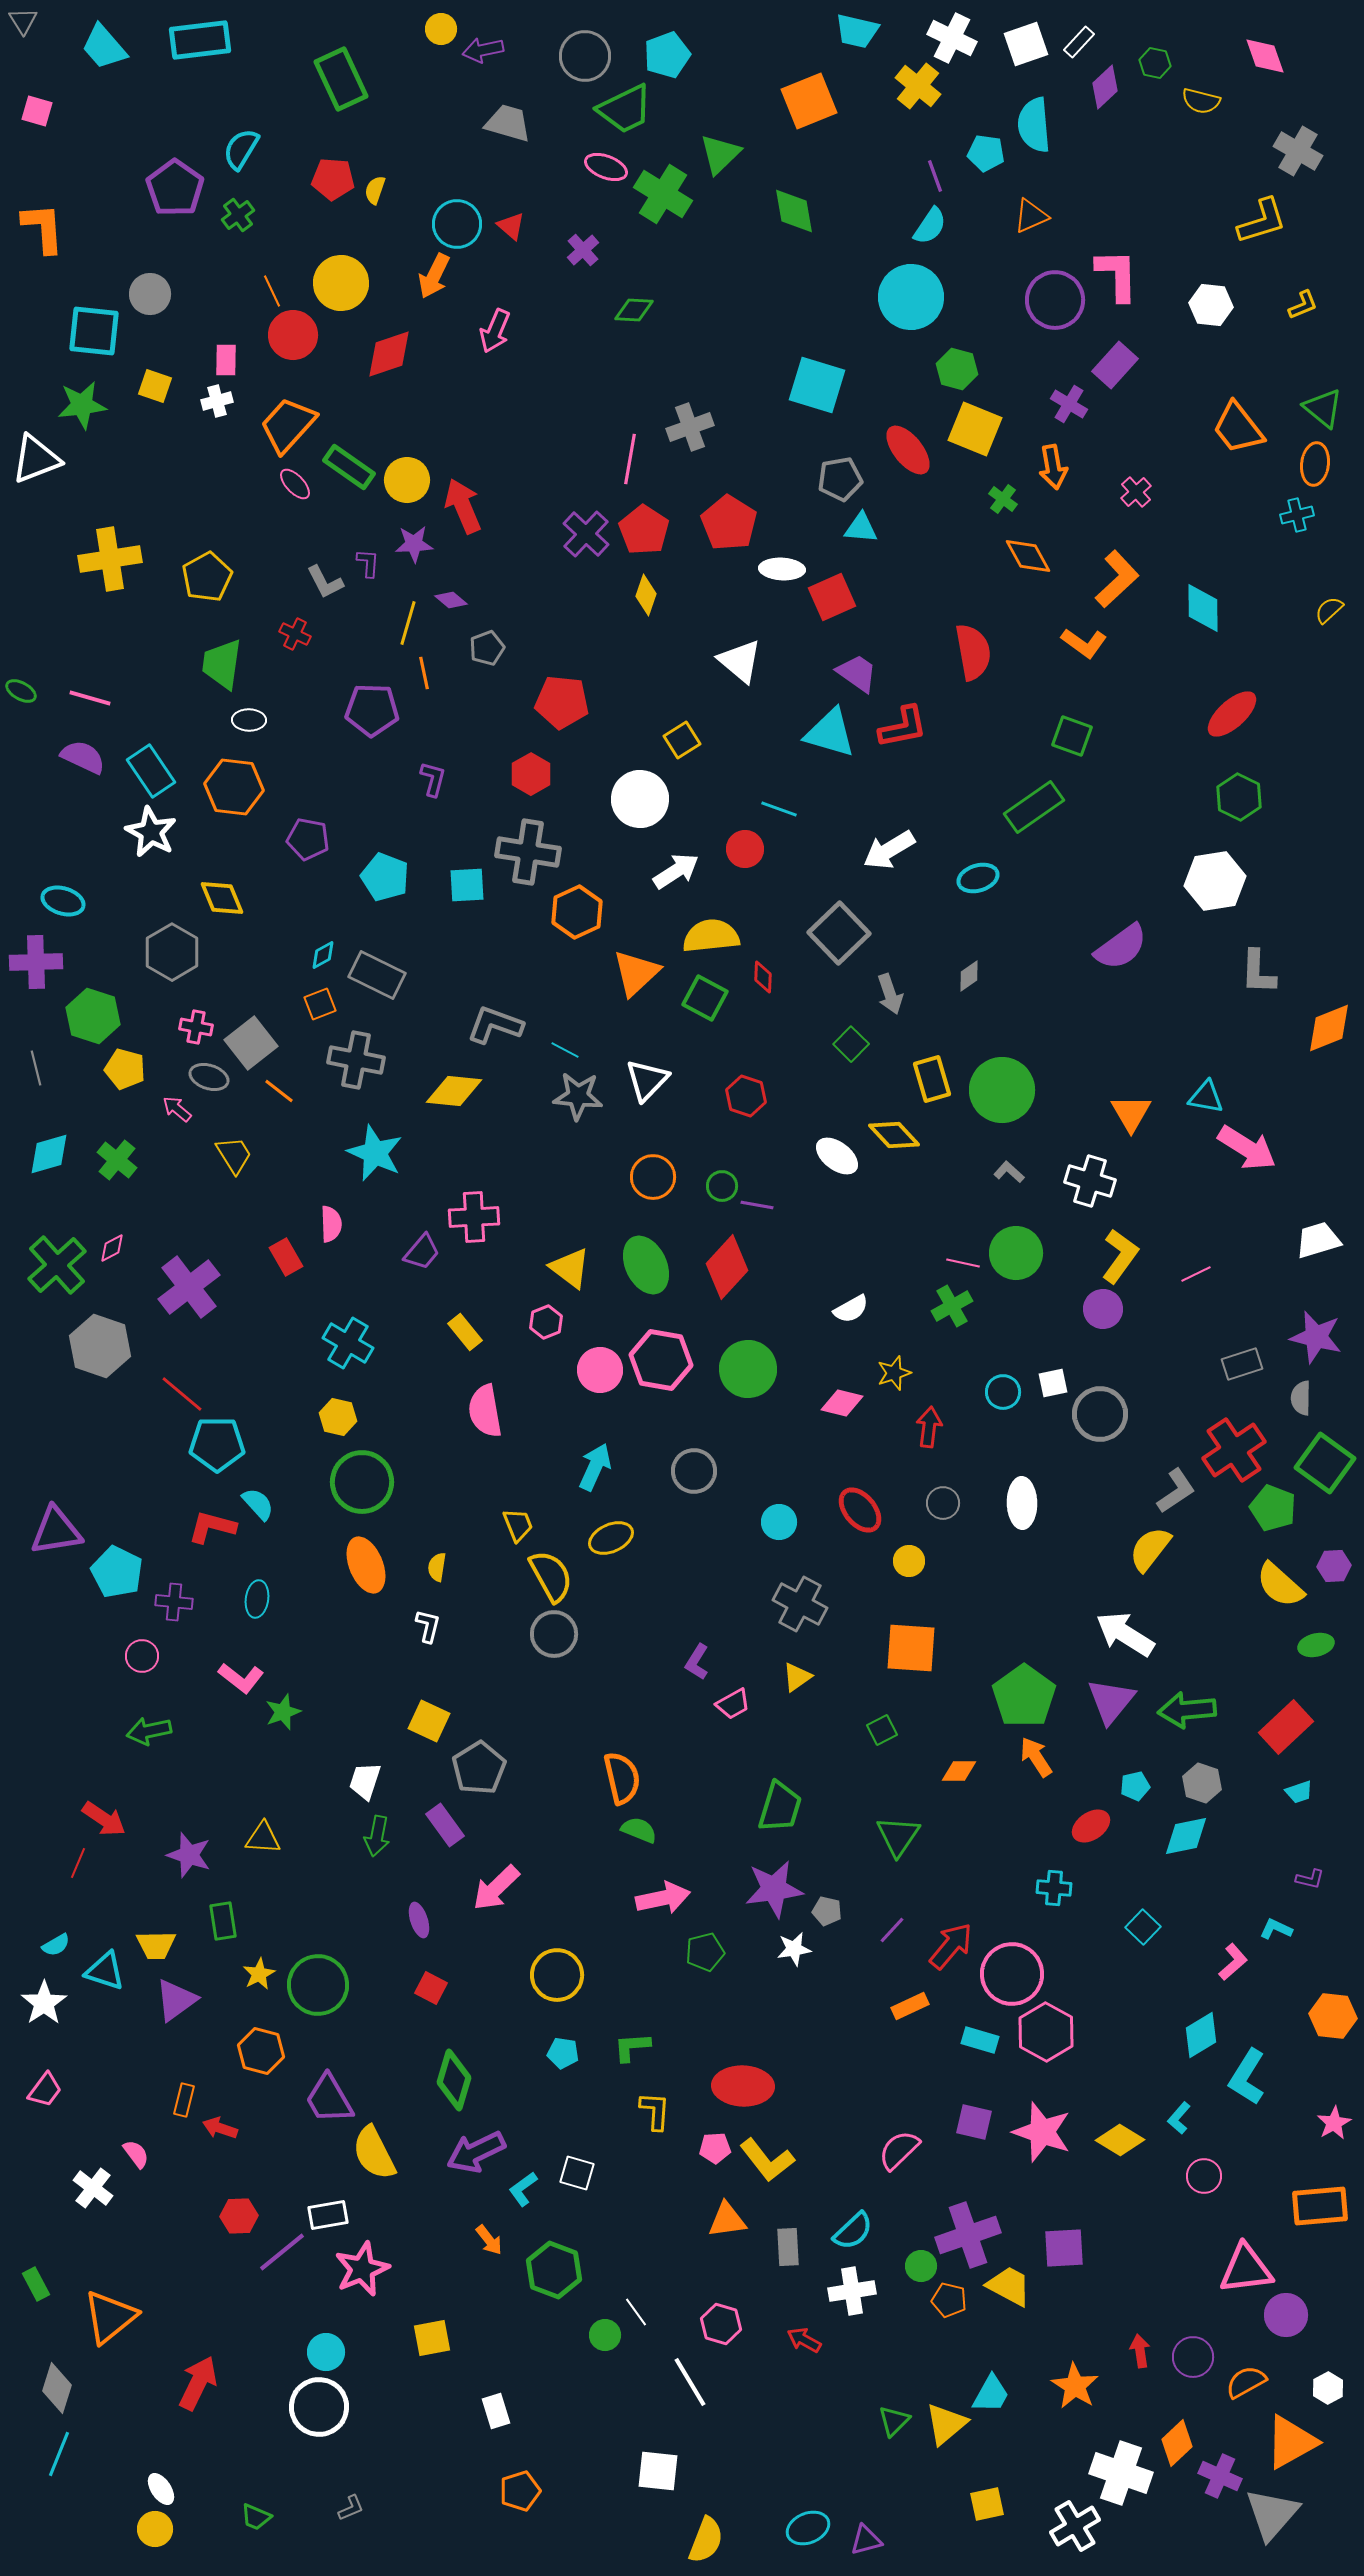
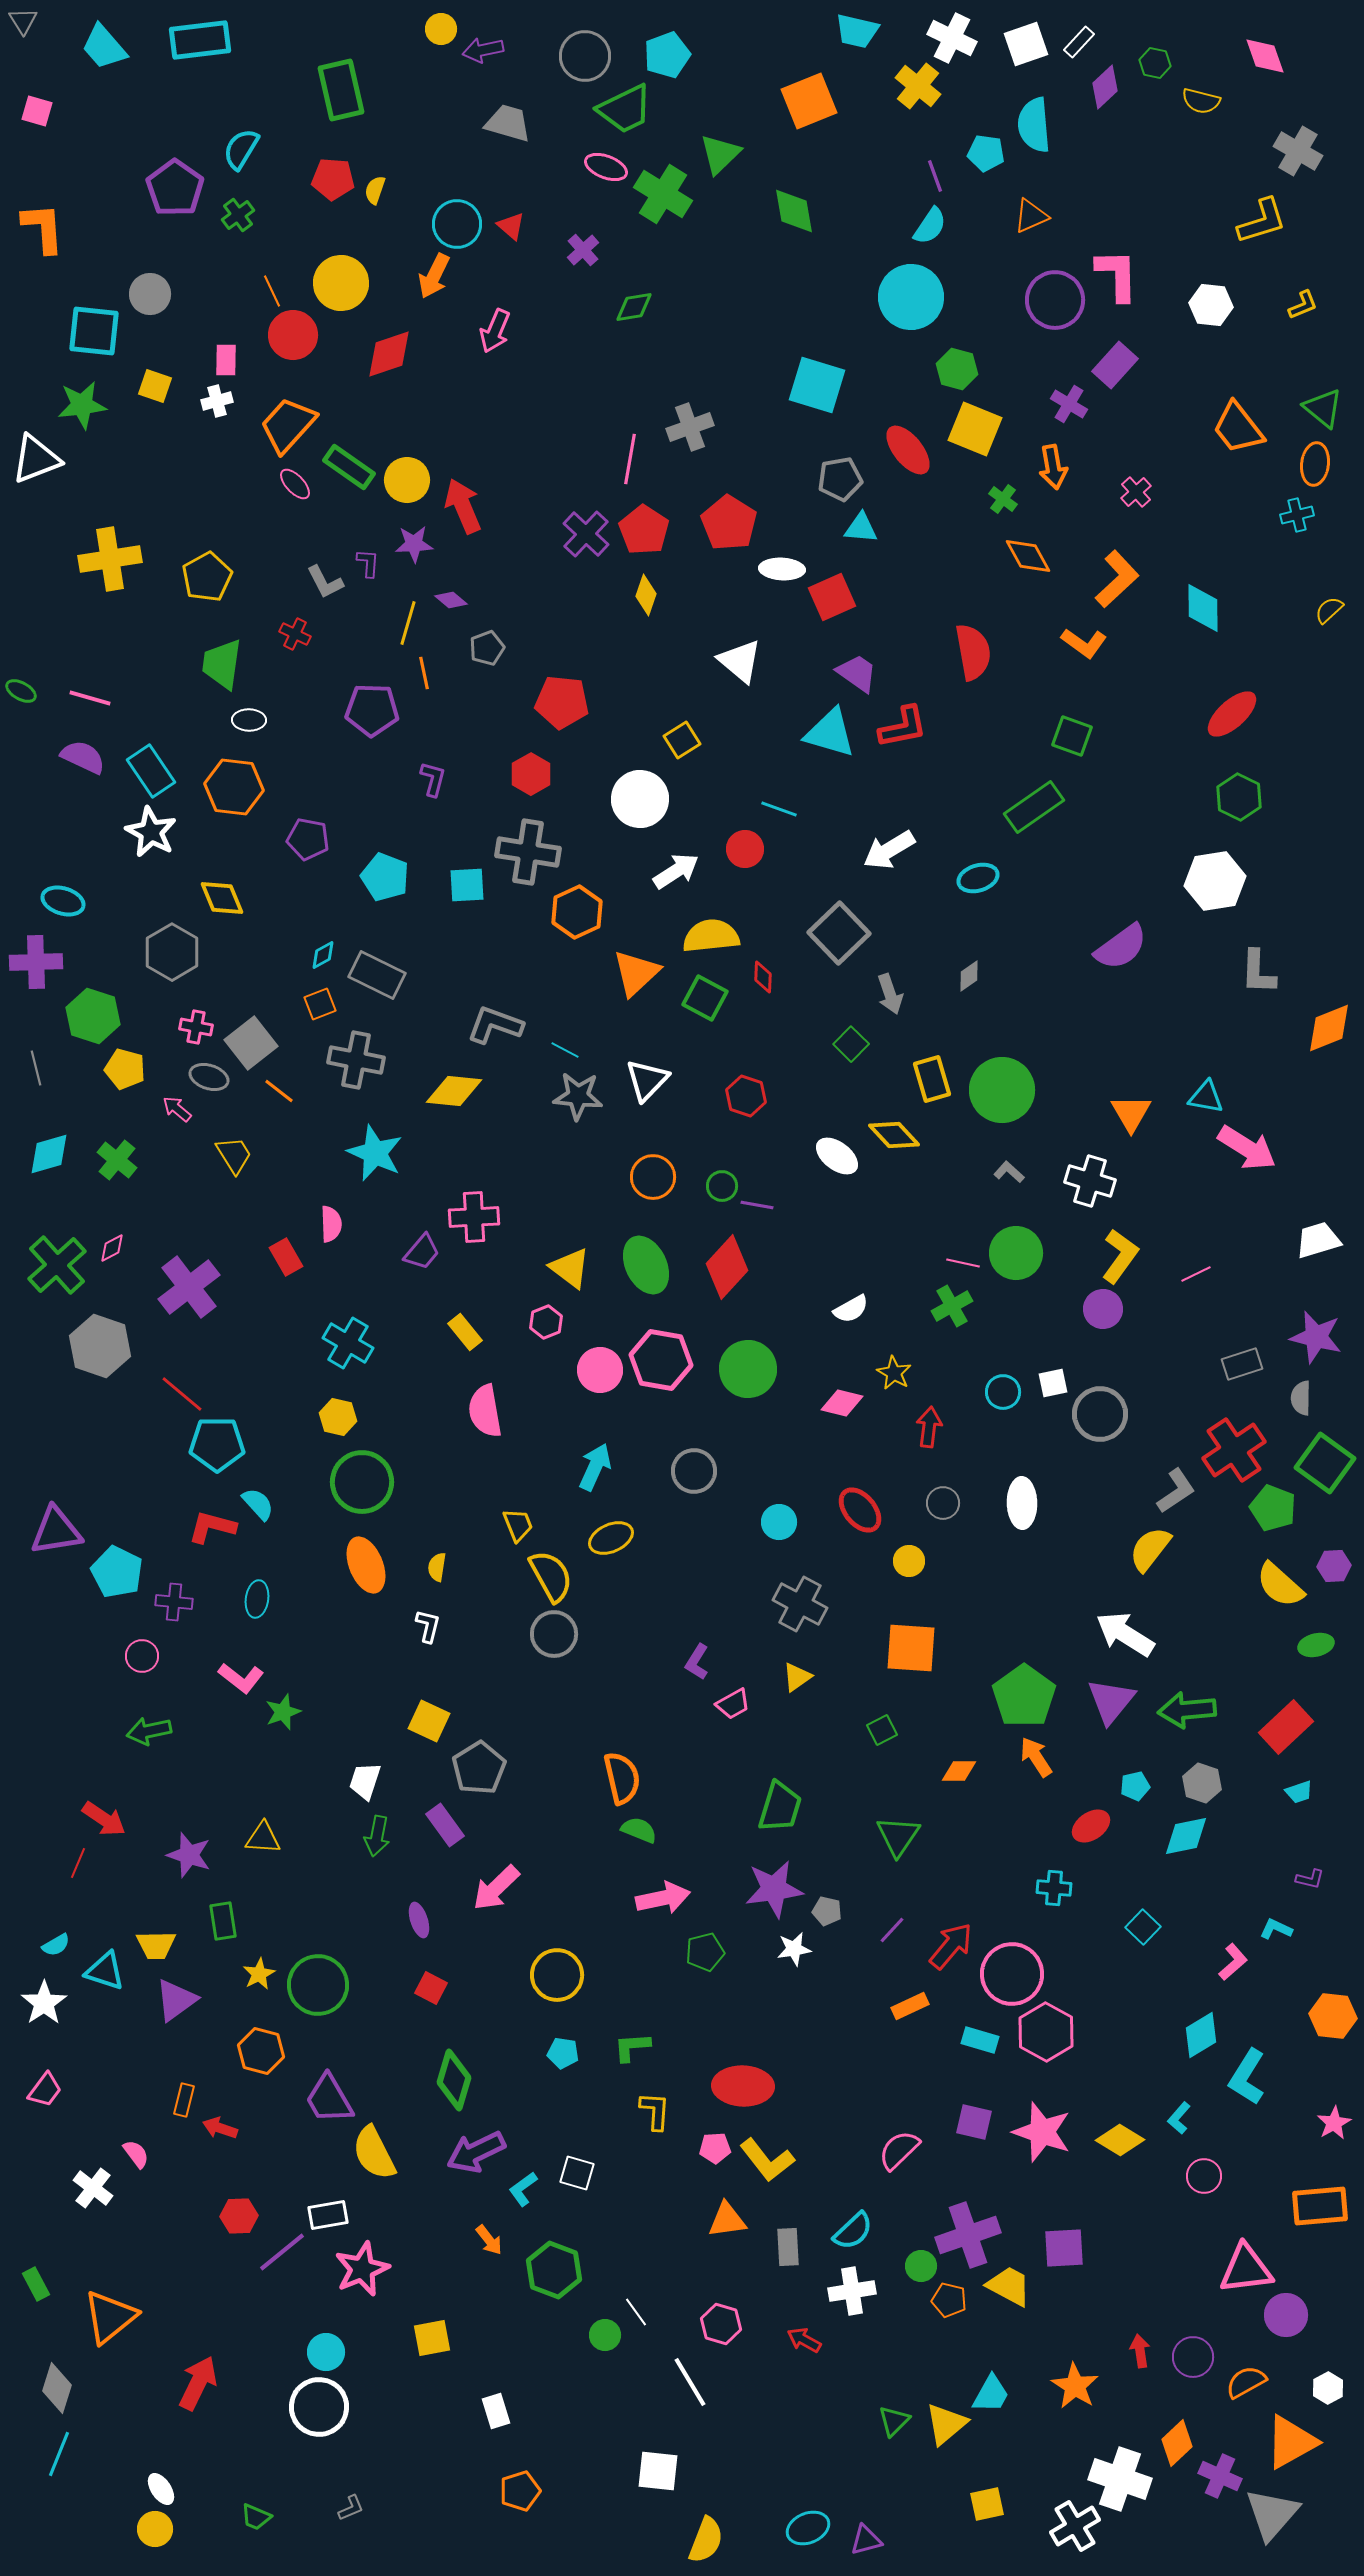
green rectangle at (341, 79): moved 11 px down; rotated 12 degrees clockwise
green diamond at (634, 310): moved 3 px up; rotated 12 degrees counterclockwise
yellow star at (894, 1373): rotated 24 degrees counterclockwise
white cross at (1121, 2473): moved 1 px left, 6 px down
